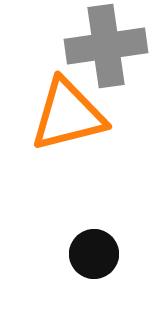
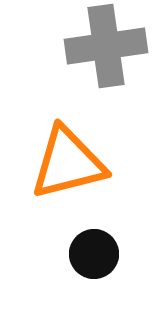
orange triangle: moved 48 px down
